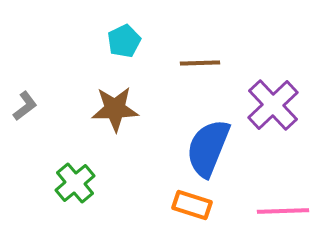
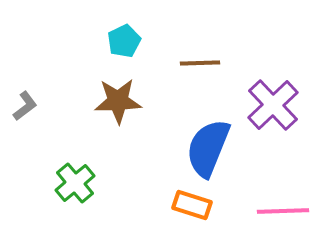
brown star: moved 3 px right, 8 px up
